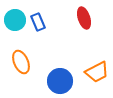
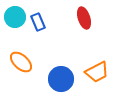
cyan circle: moved 3 px up
orange ellipse: rotated 25 degrees counterclockwise
blue circle: moved 1 px right, 2 px up
